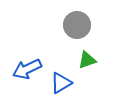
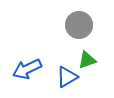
gray circle: moved 2 px right
blue triangle: moved 6 px right, 6 px up
